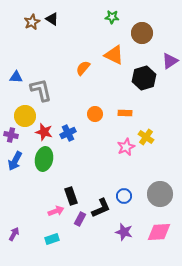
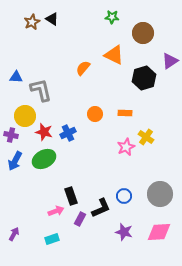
brown circle: moved 1 px right
green ellipse: rotated 50 degrees clockwise
